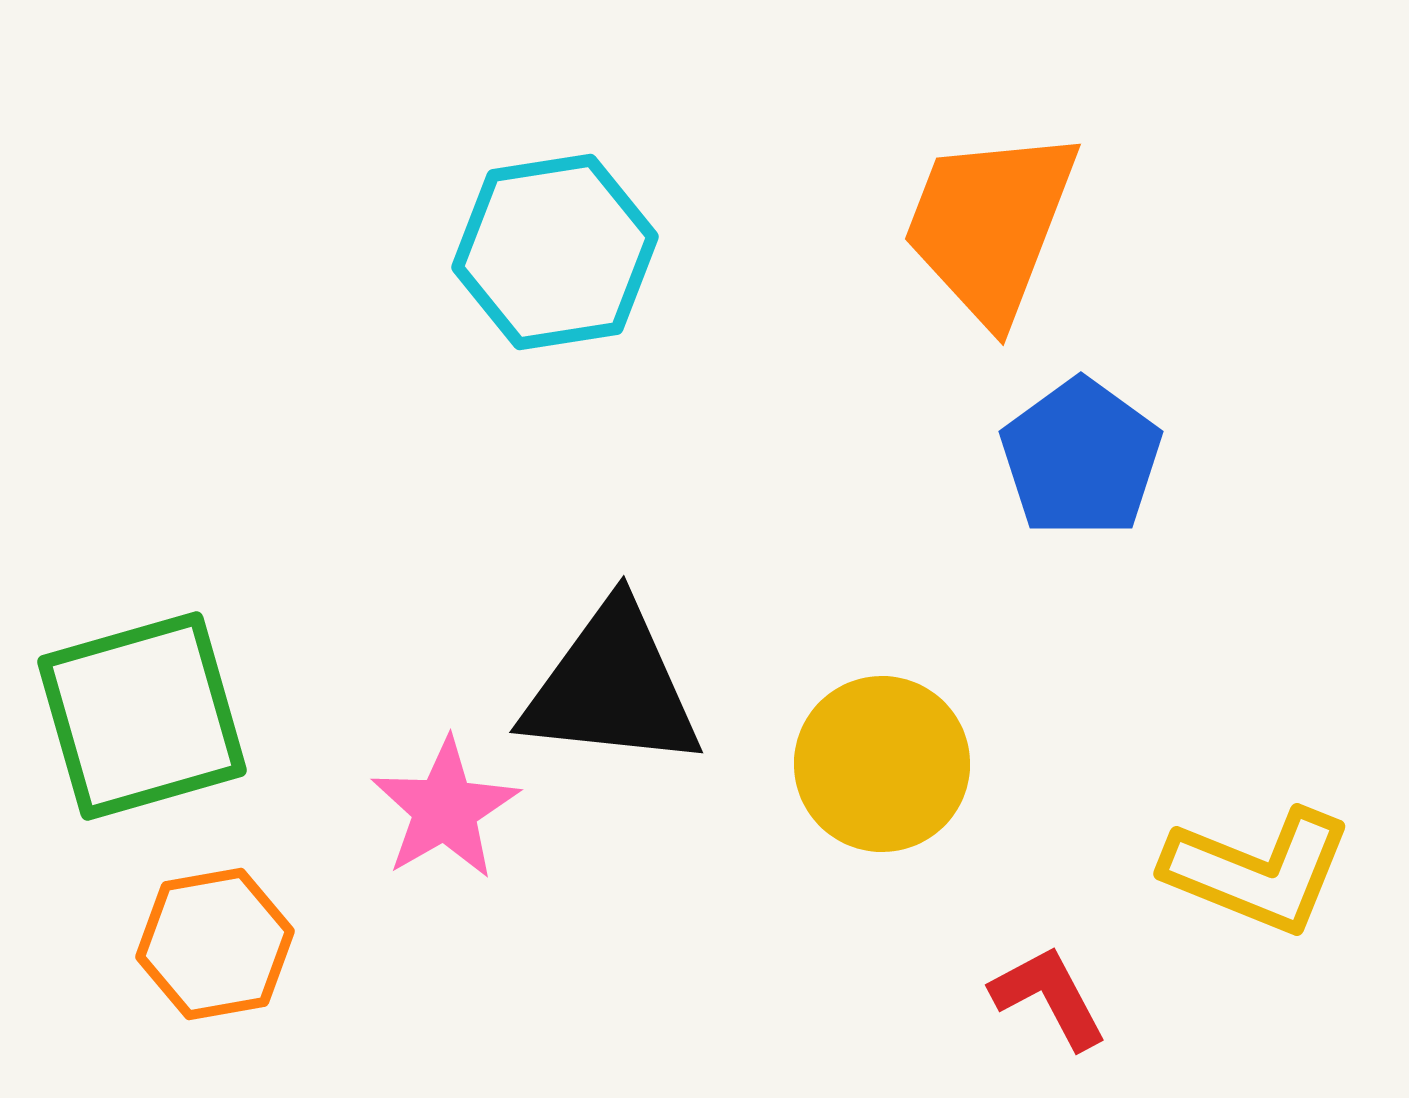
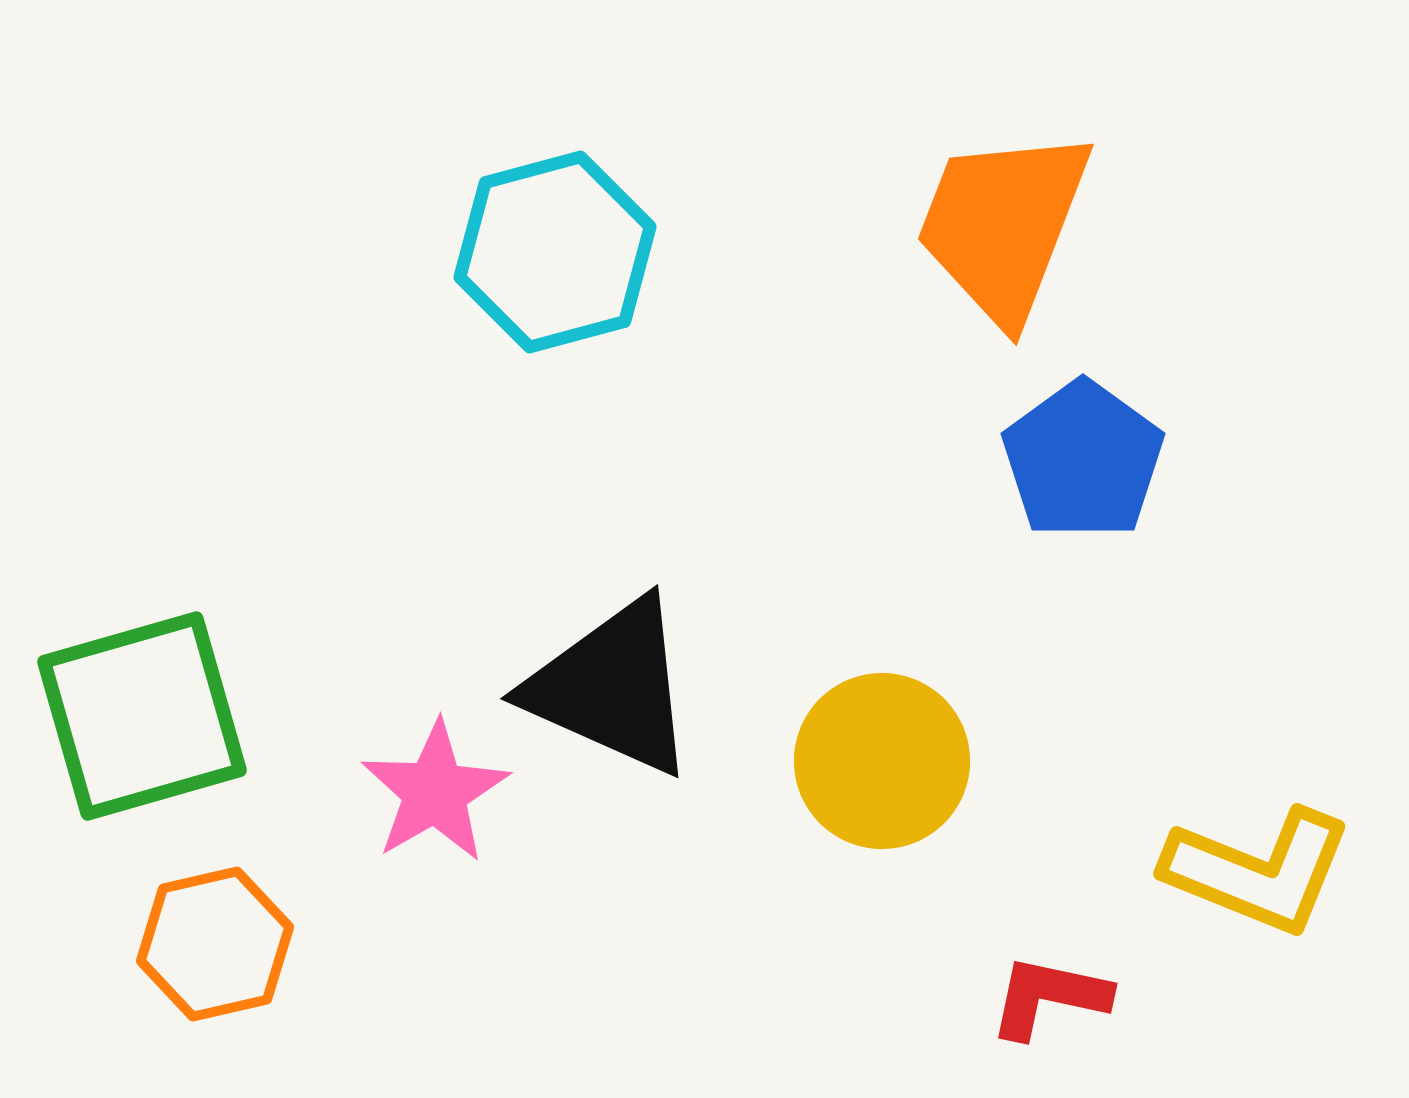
orange trapezoid: moved 13 px right
cyan hexagon: rotated 6 degrees counterclockwise
blue pentagon: moved 2 px right, 2 px down
black triangle: rotated 18 degrees clockwise
yellow circle: moved 3 px up
pink star: moved 10 px left, 17 px up
orange hexagon: rotated 3 degrees counterclockwise
red L-shape: rotated 50 degrees counterclockwise
